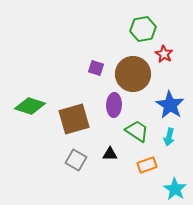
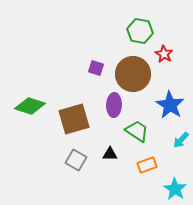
green hexagon: moved 3 px left, 2 px down; rotated 20 degrees clockwise
cyan arrow: moved 12 px right, 3 px down; rotated 30 degrees clockwise
